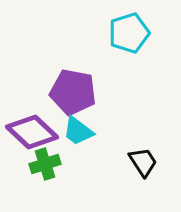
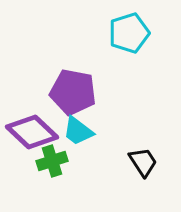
green cross: moved 7 px right, 3 px up
